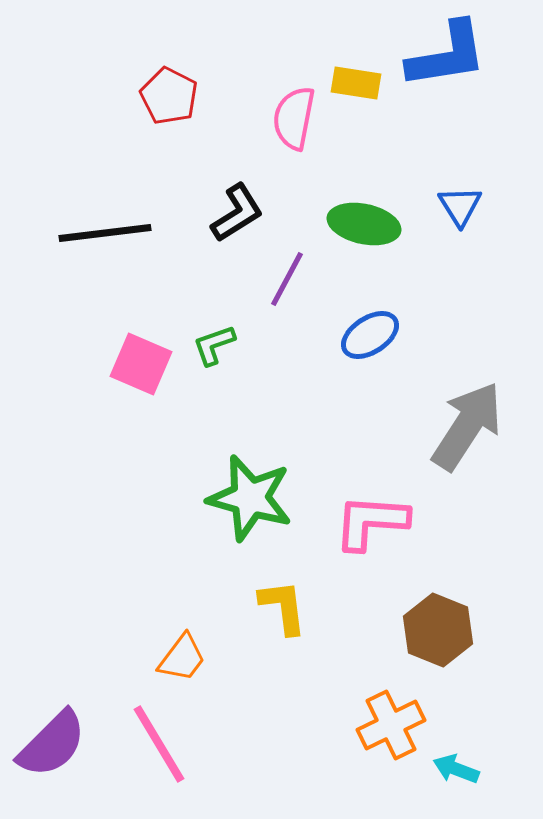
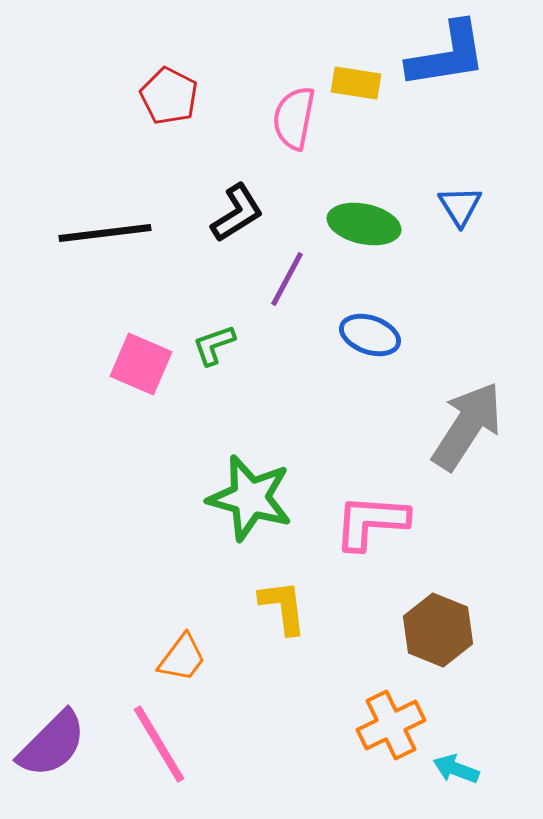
blue ellipse: rotated 52 degrees clockwise
